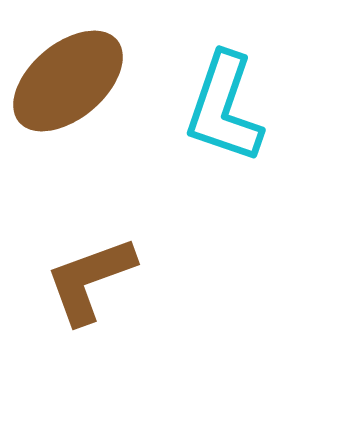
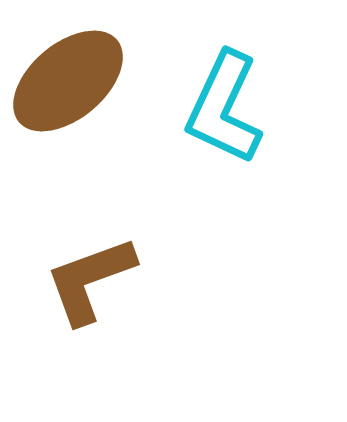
cyan L-shape: rotated 6 degrees clockwise
